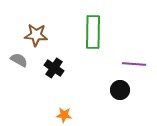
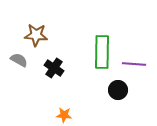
green rectangle: moved 9 px right, 20 px down
black circle: moved 2 px left
